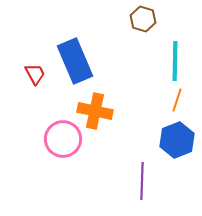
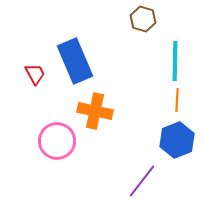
orange line: rotated 15 degrees counterclockwise
pink circle: moved 6 px left, 2 px down
purple line: rotated 36 degrees clockwise
